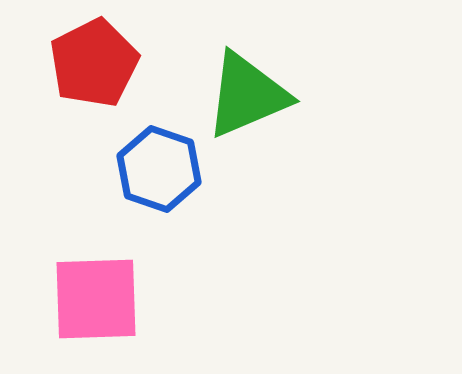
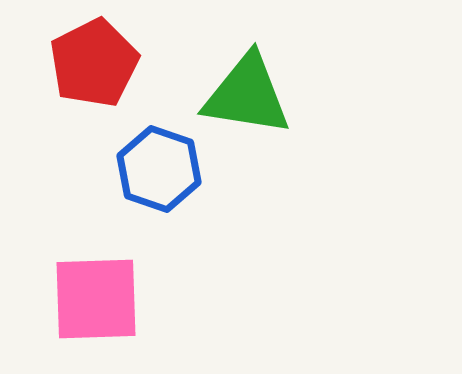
green triangle: rotated 32 degrees clockwise
